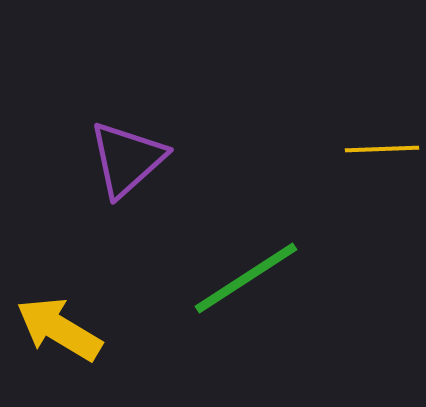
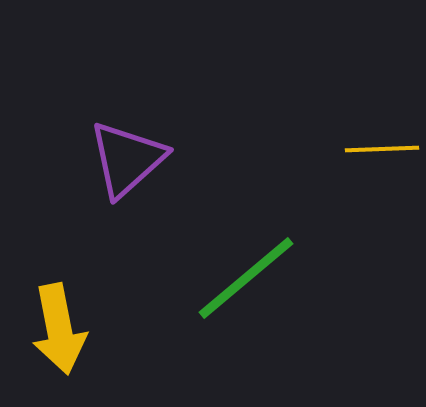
green line: rotated 7 degrees counterclockwise
yellow arrow: rotated 132 degrees counterclockwise
